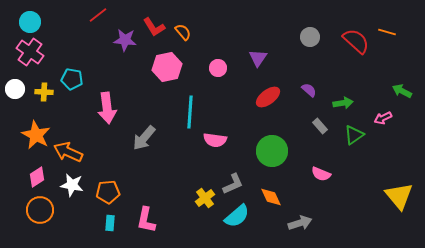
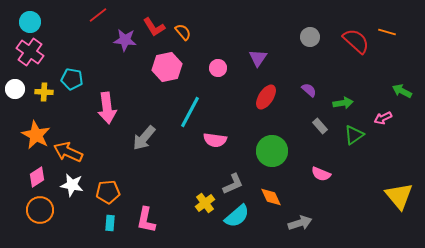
red ellipse at (268, 97): moved 2 px left; rotated 20 degrees counterclockwise
cyan line at (190, 112): rotated 24 degrees clockwise
yellow cross at (205, 198): moved 5 px down
